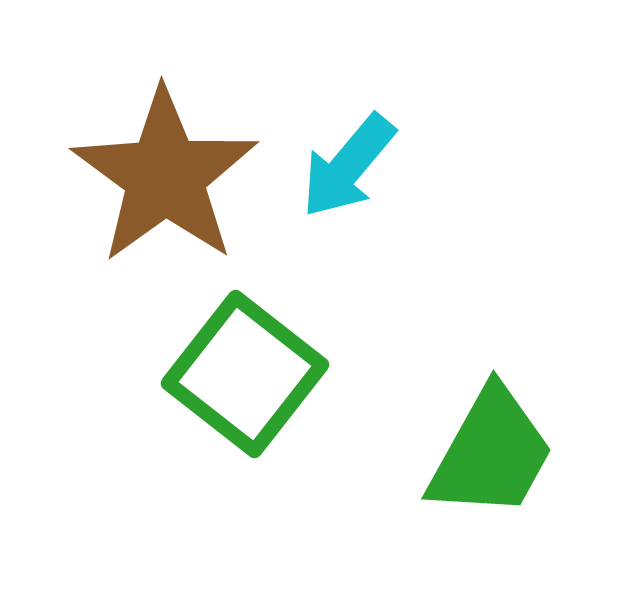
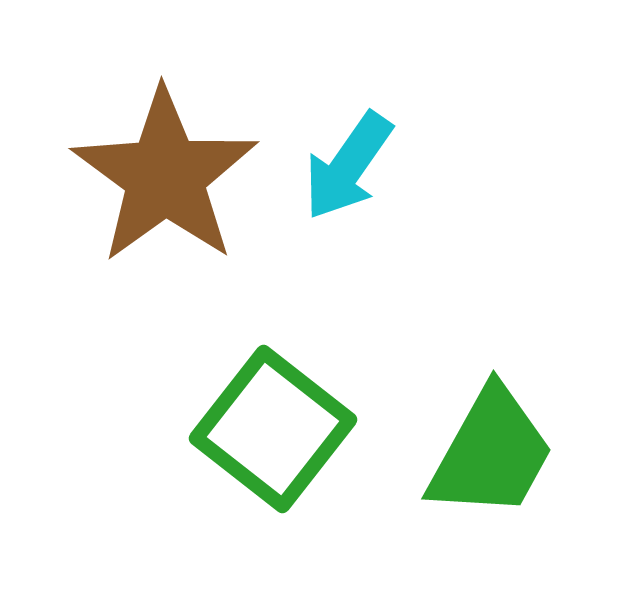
cyan arrow: rotated 5 degrees counterclockwise
green square: moved 28 px right, 55 px down
